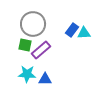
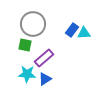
purple rectangle: moved 3 px right, 8 px down
blue triangle: rotated 32 degrees counterclockwise
